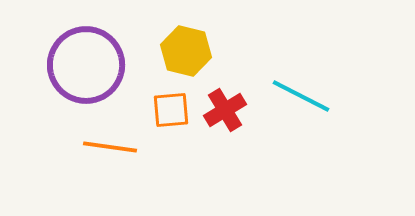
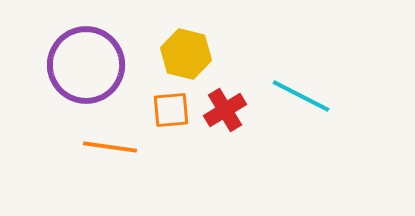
yellow hexagon: moved 3 px down
